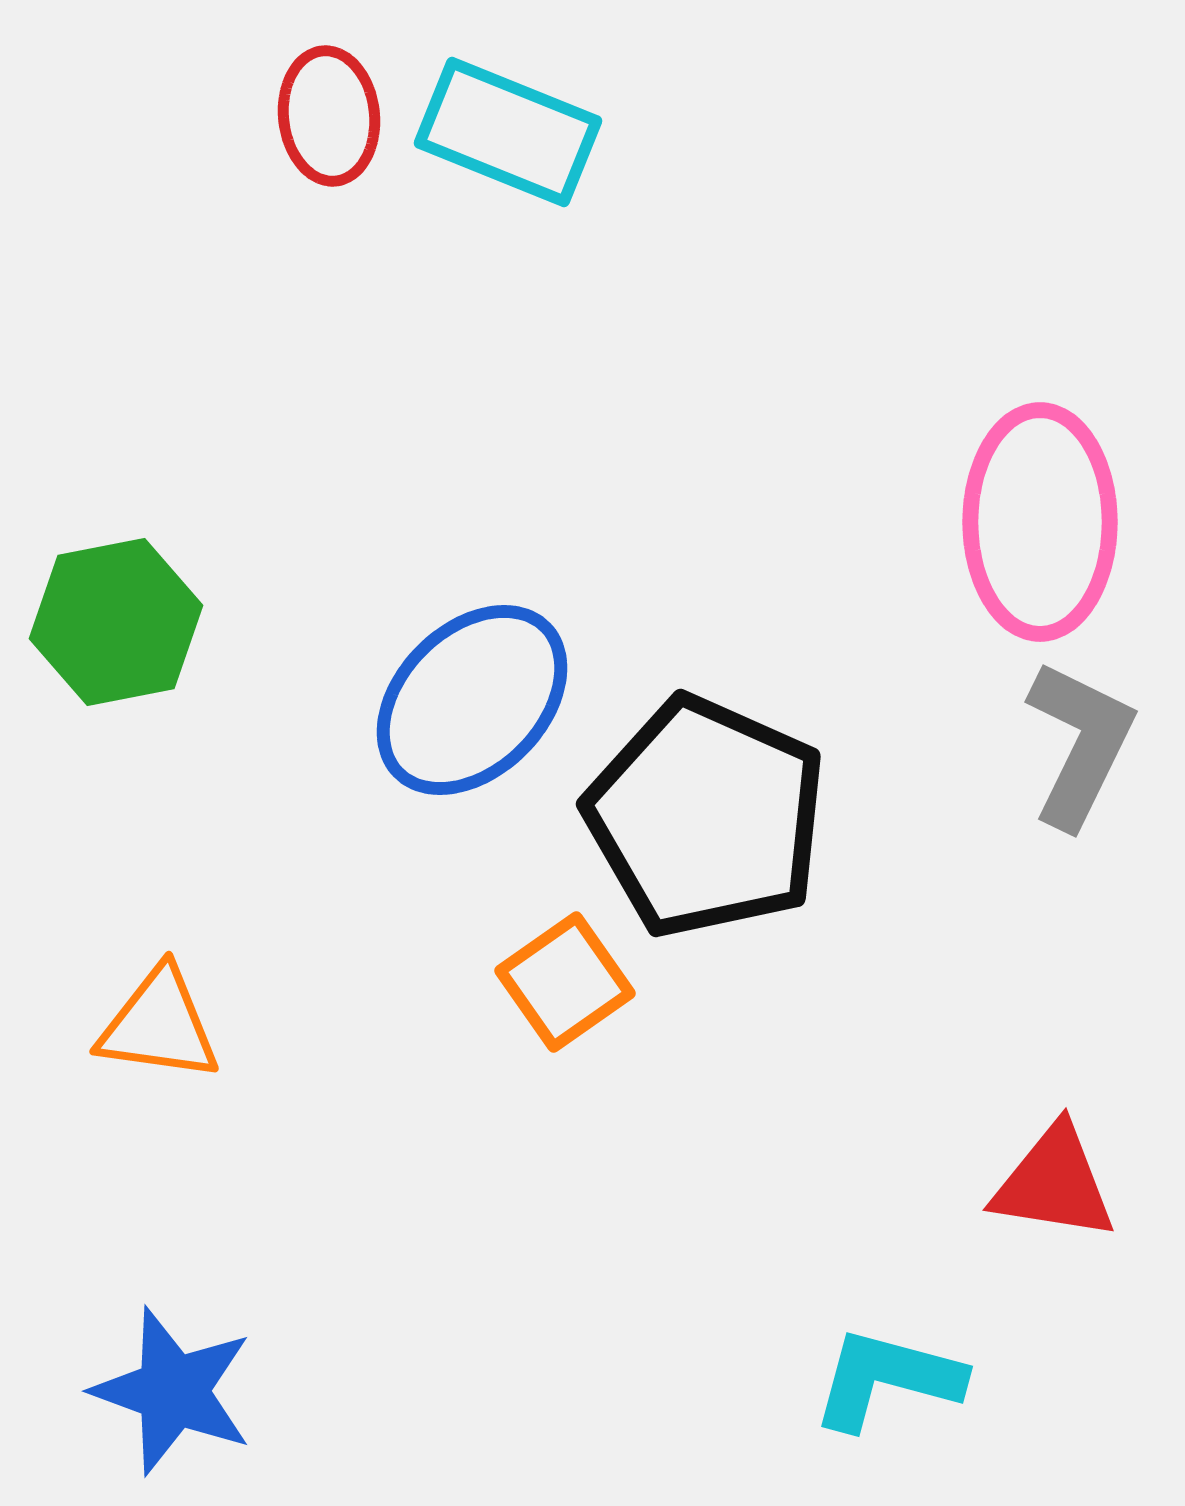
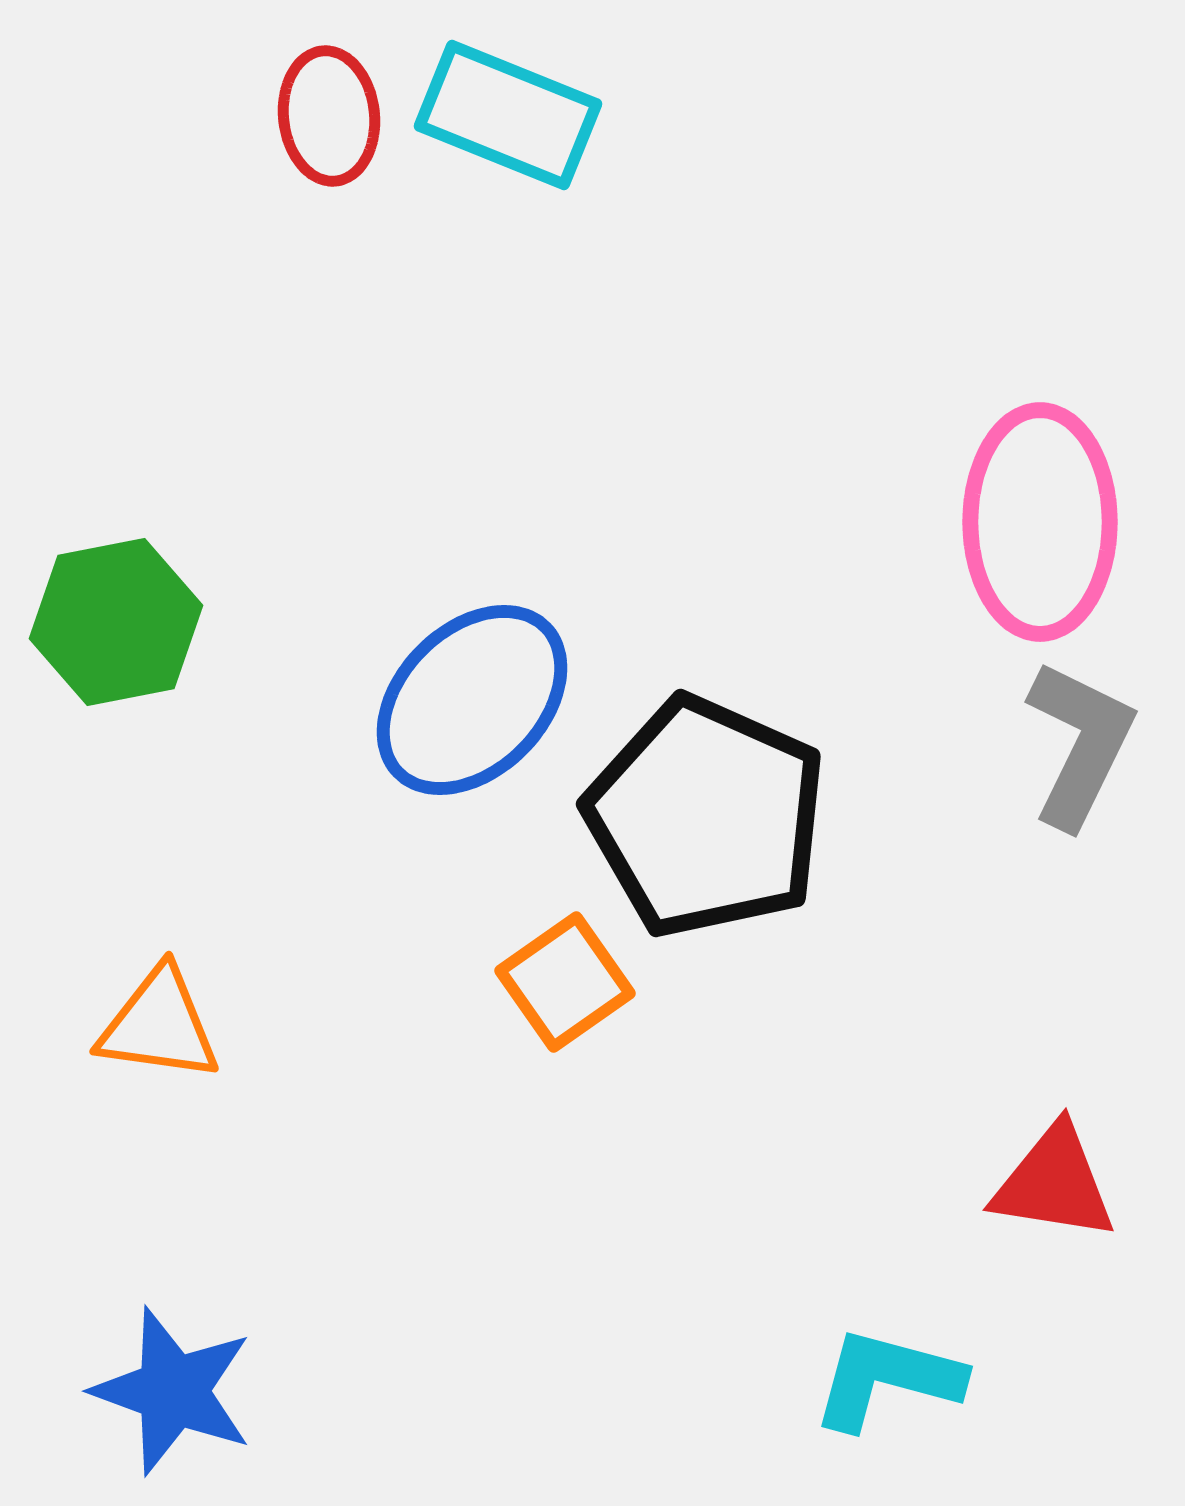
cyan rectangle: moved 17 px up
